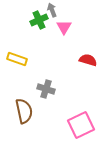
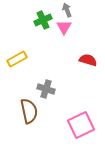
gray arrow: moved 15 px right
green cross: moved 4 px right
yellow rectangle: rotated 48 degrees counterclockwise
brown semicircle: moved 5 px right
